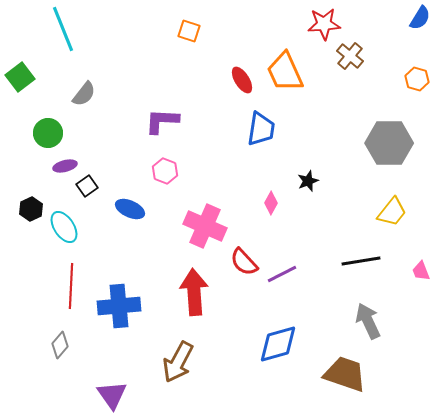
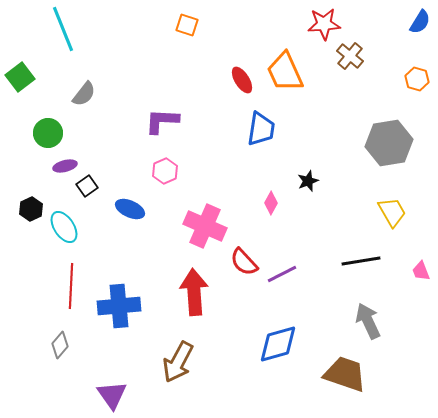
blue semicircle: moved 4 px down
orange square: moved 2 px left, 6 px up
gray hexagon: rotated 9 degrees counterclockwise
pink hexagon: rotated 15 degrees clockwise
yellow trapezoid: rotated 68 degrees counterclockwise
